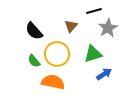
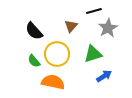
blue arrow: moved 2 px down
